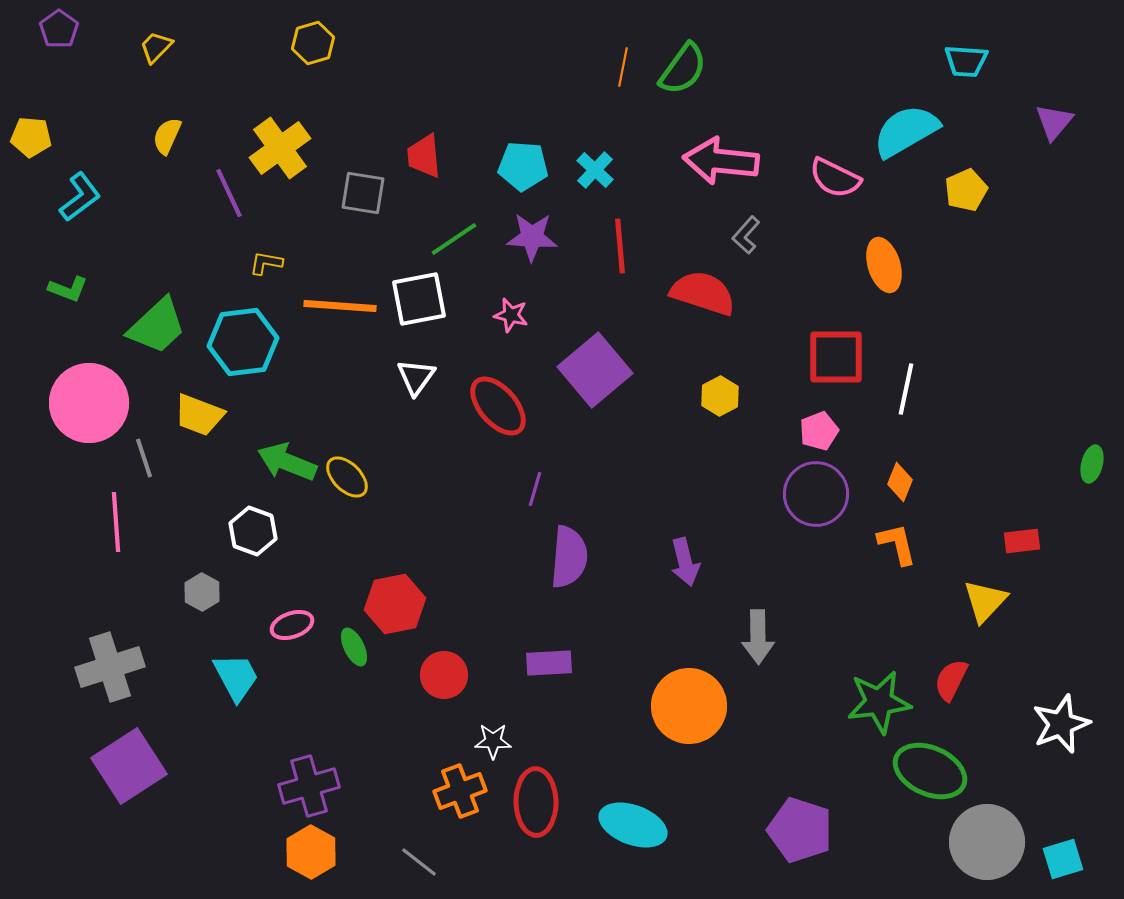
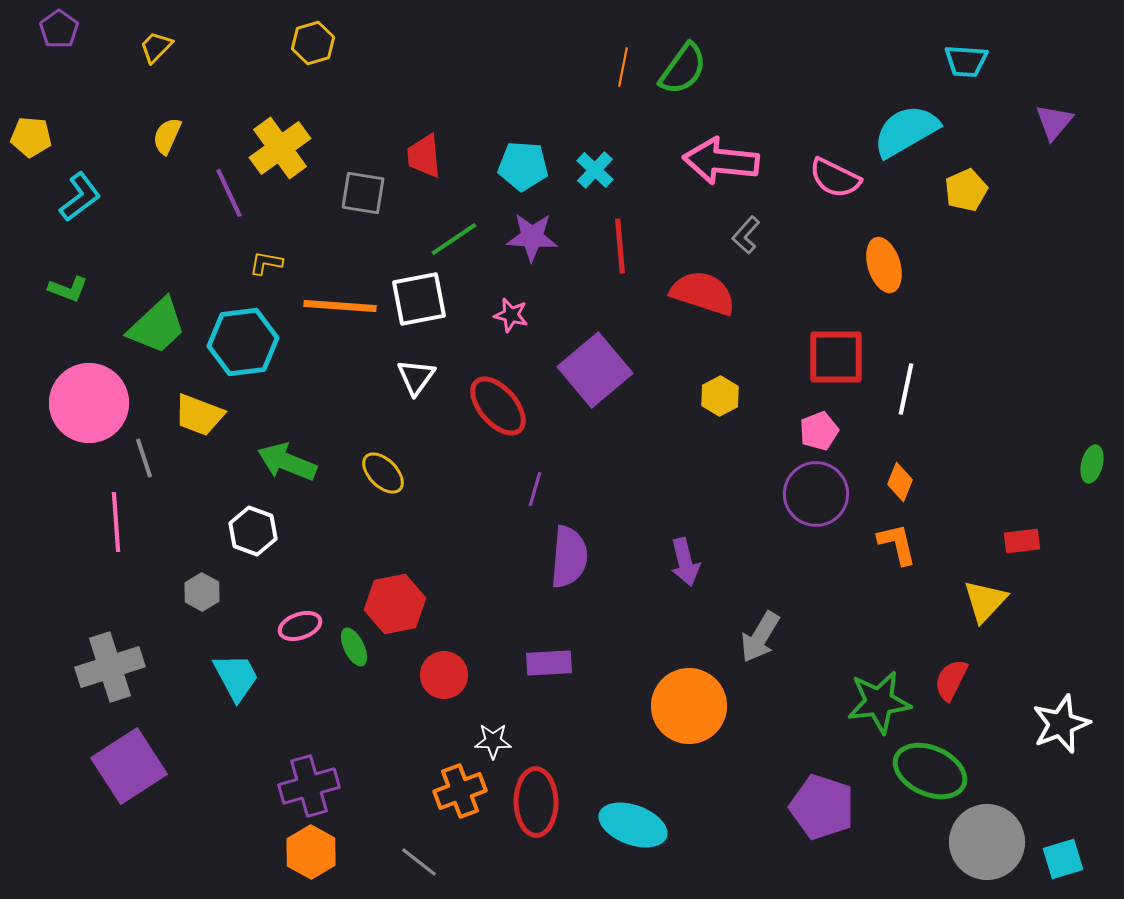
yellow ellipse at (347, 477): moved 36 px right, 4 px up
pink ellipse at (292, 625): moved 8 px right, 1 px down
gray arrow at (758, 637): moved 2 px right; rotated 32 degrees clockwise
purple pentagon at (800, 830): moved 22 px right, 23 px up
